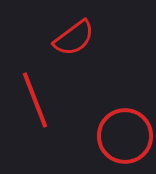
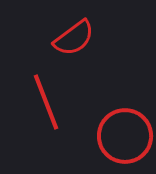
red line: moved 11 px right, 2 px down
